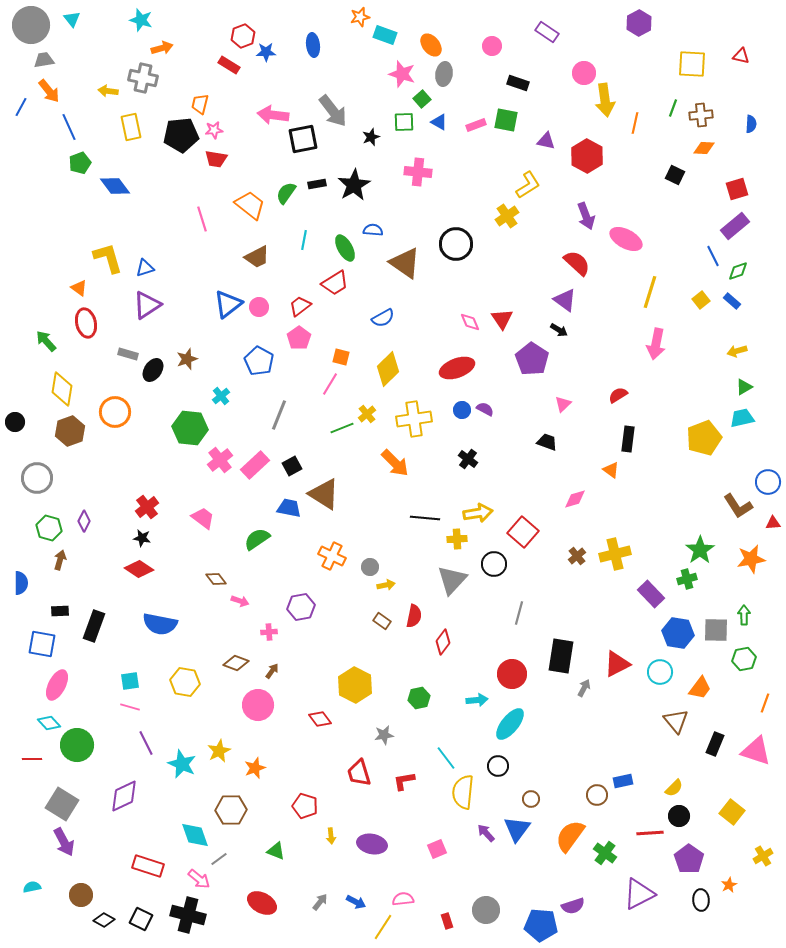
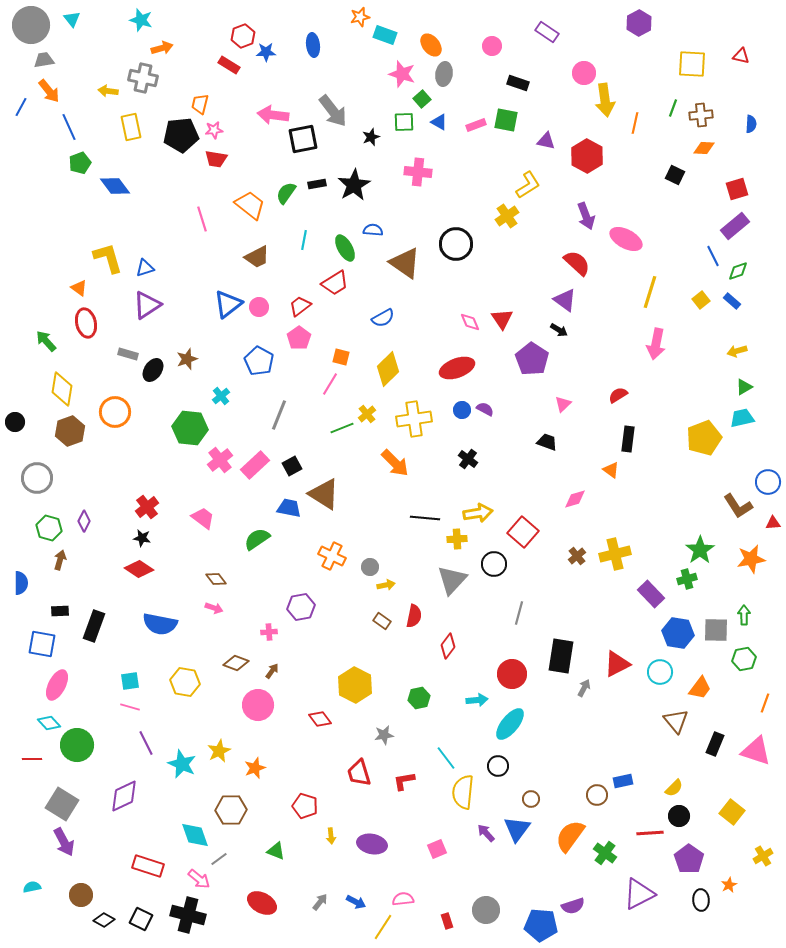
pink arrow at (240, 601): moved 26 px left, 7 px down
red diamond at (443, 642): moved 5 px right, 4 px down
